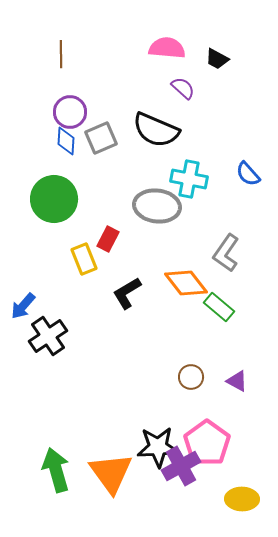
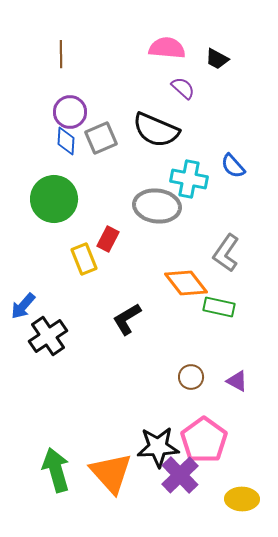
blue semicircle: moved 15 px left, 8 px up
black L-shape: moved 26 px down
green rectangle: rotated 28 degrees counterclockwise
pink pentagon: moved 3 px left, 3 px up
purple cross: moved 1 px left, 9 px down; rotated 15 degrees counterclockwise
orange triangle: rotated 6 degrees counterclockwise
